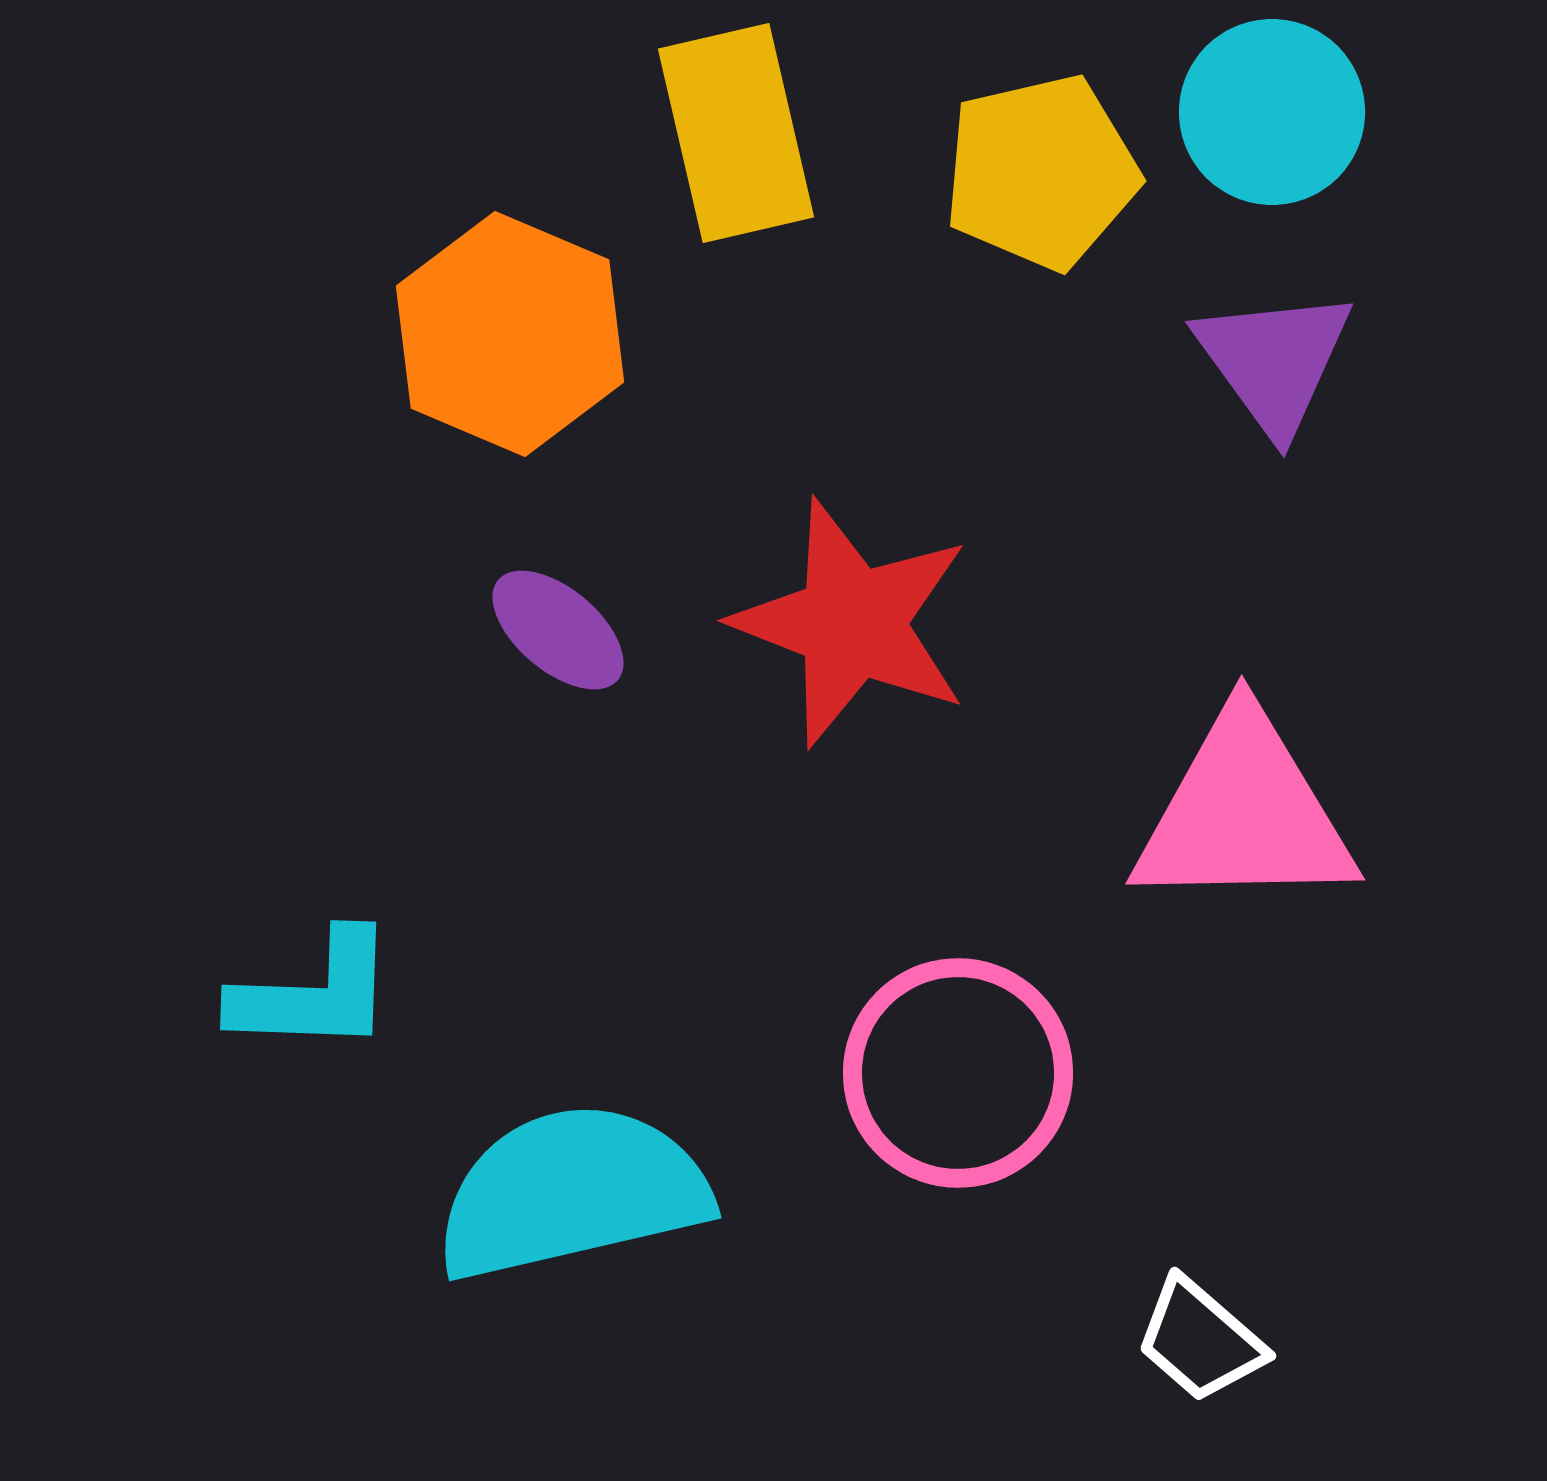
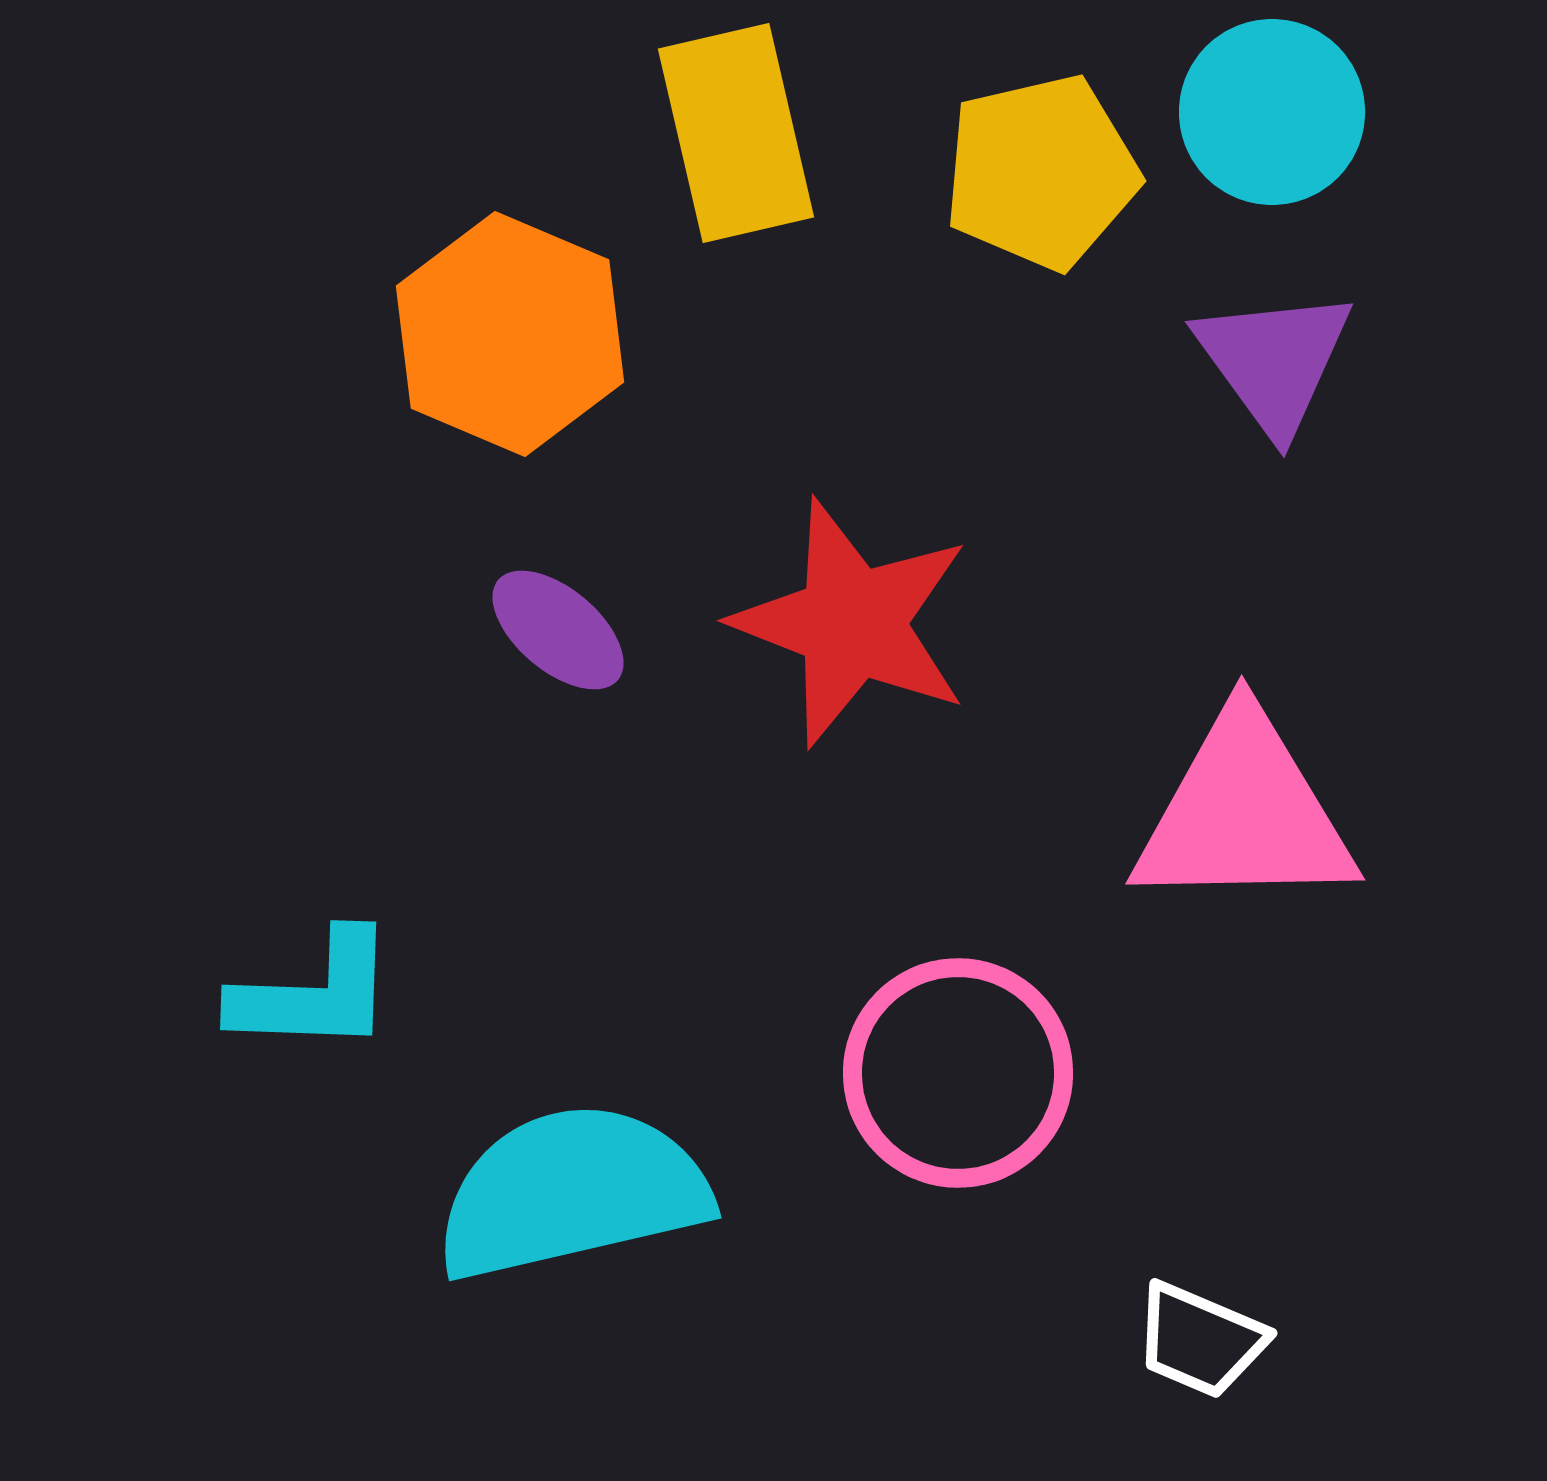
white trapezoid: rotated 18 degrees counterclockwise
